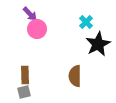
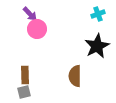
cyan cross: moved 12 px right, 8 px up; rotated 24 degrees clockwise
black star: moved 1 px left, 2 px down
